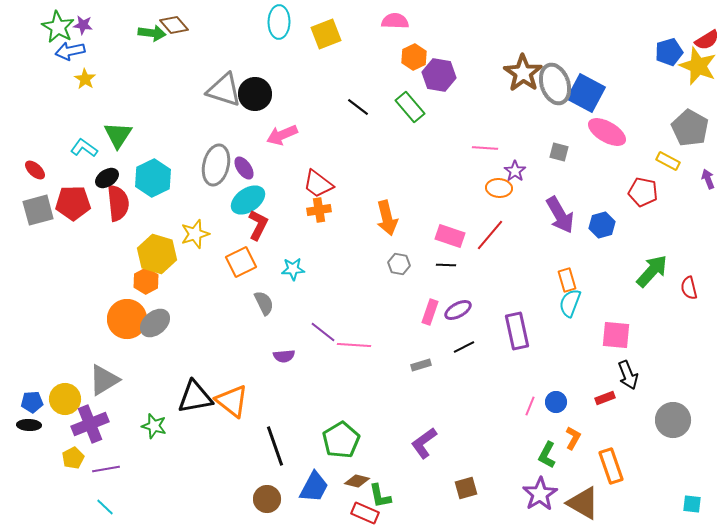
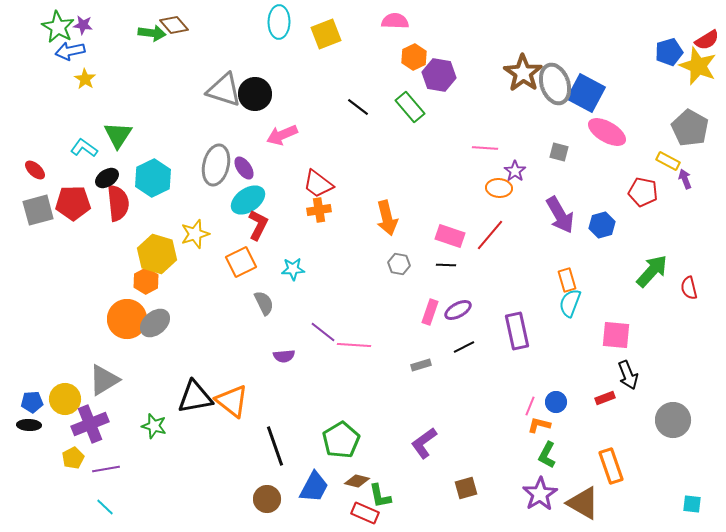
purple arrow at (708, 179): moved 23 px left
orange L-shape at (573, 438): moved 34 px left, 13 px up; rotated 105 degrees counterclockwise
